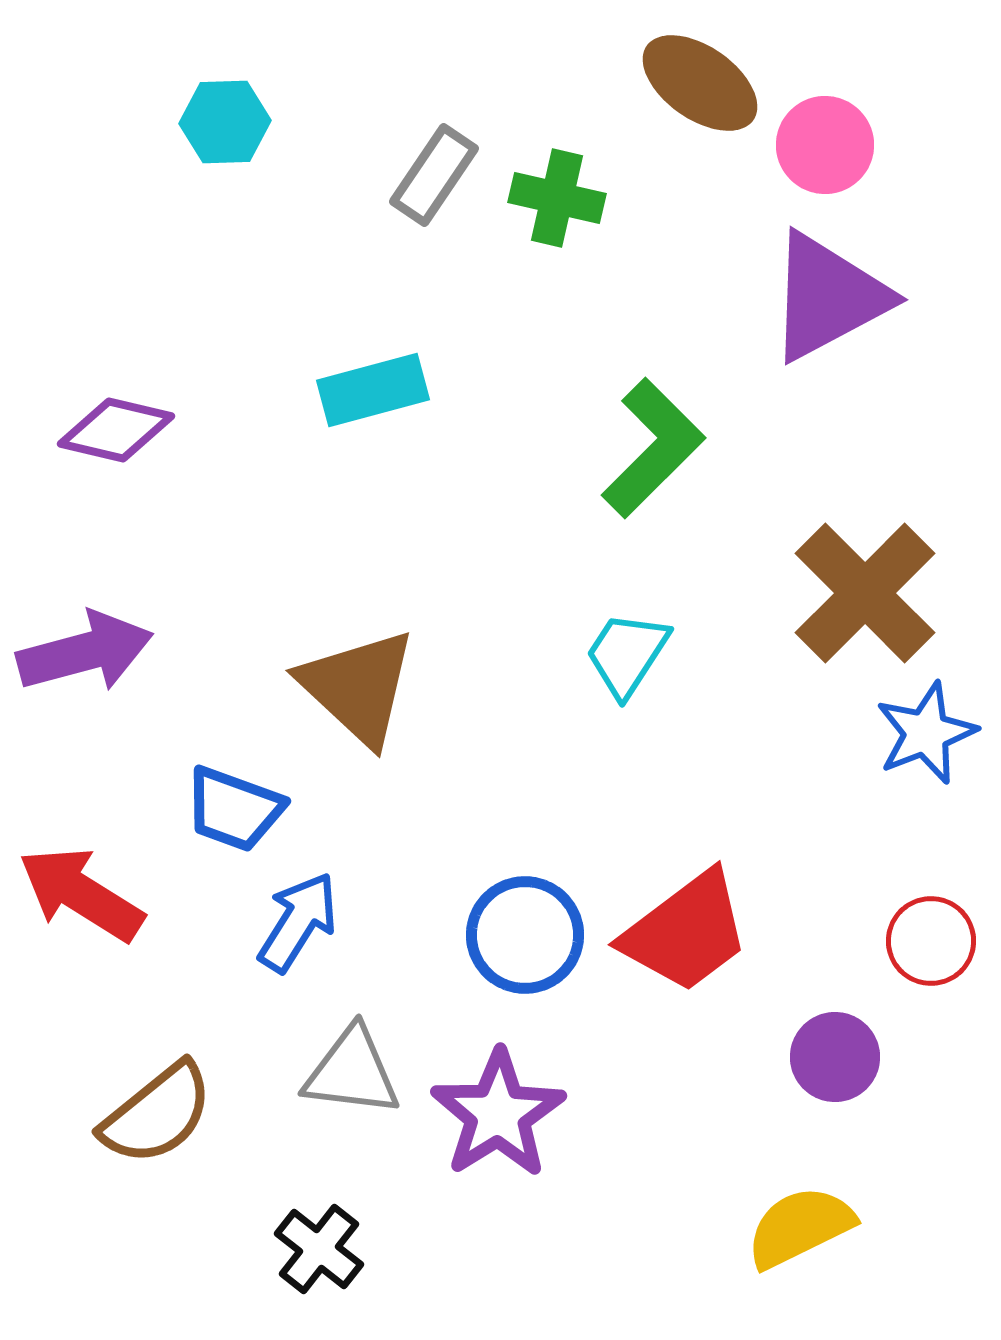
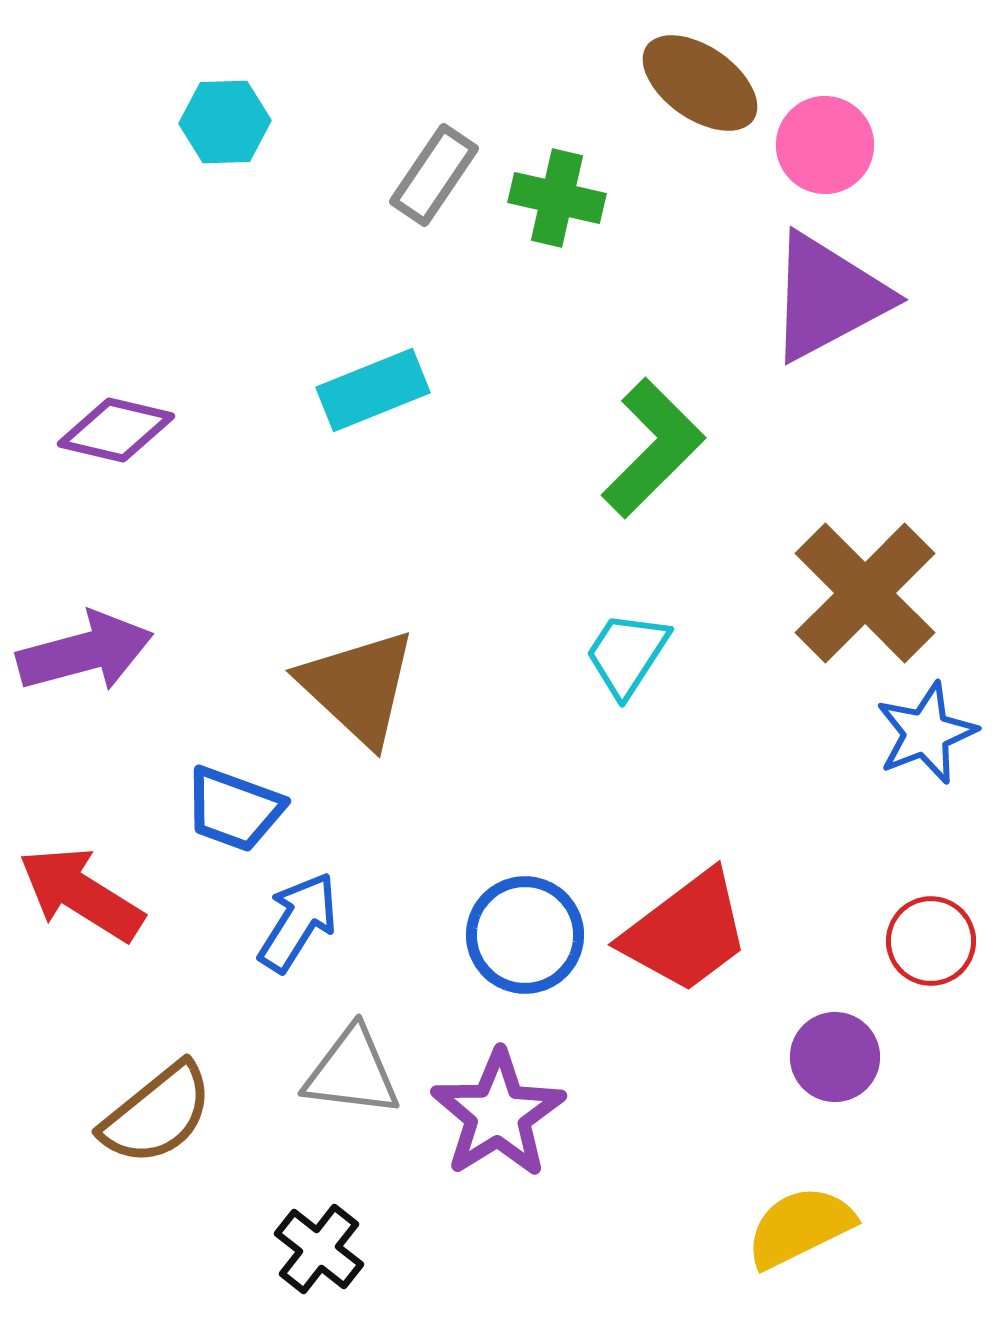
cyan rectangle: rotated 7 degrees counterclockwise
